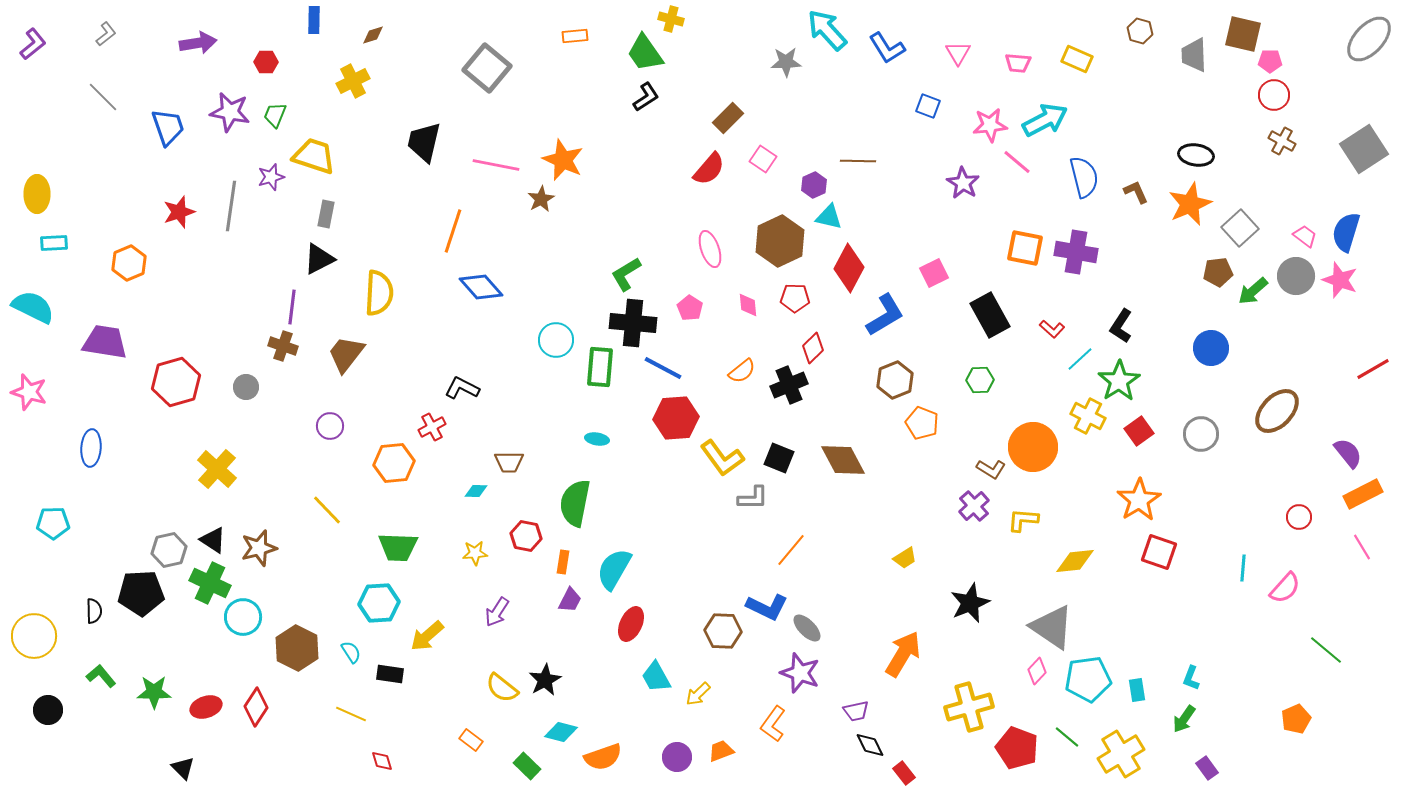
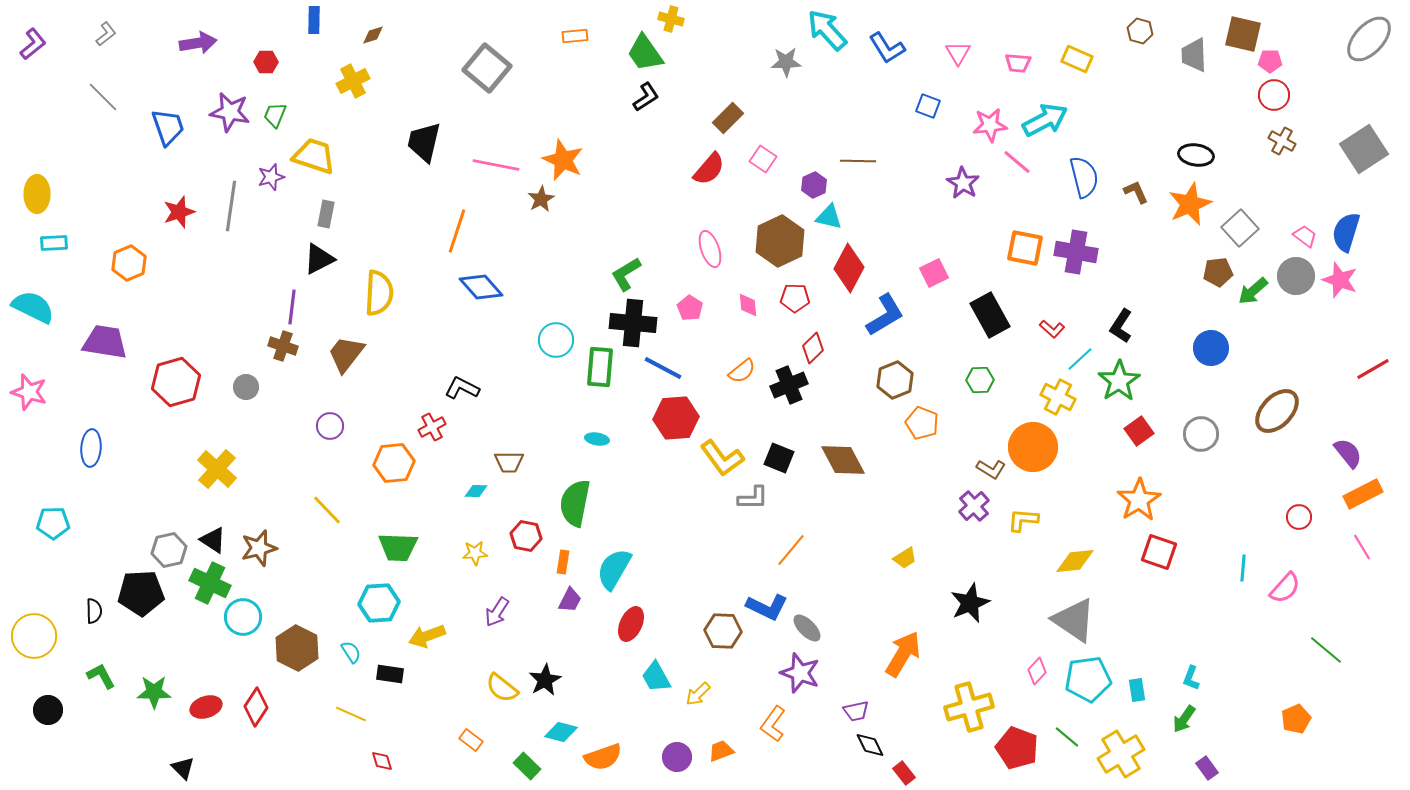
orange line at (453, 231): moved 4 px right
yellow cross at (1088, 416): moved 30 px left, 19 px up
gray triangle at (1052, 627): moved 22 px right, 7 px up
yellow arrow at (427, 636): rotated 21 degrees clockwise
green L-shape at (101, 676): rotated 12 degrees clockwise
